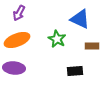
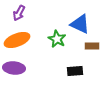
blue triangle: moved 5 px down
